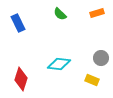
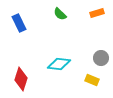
blue rectangle: moved 1 px right
